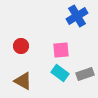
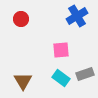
red circle: moved 27 px up
cyan rectangle: moved 1 px right, 5 px down
brown triangle: rotated 30 degrees clockwise
